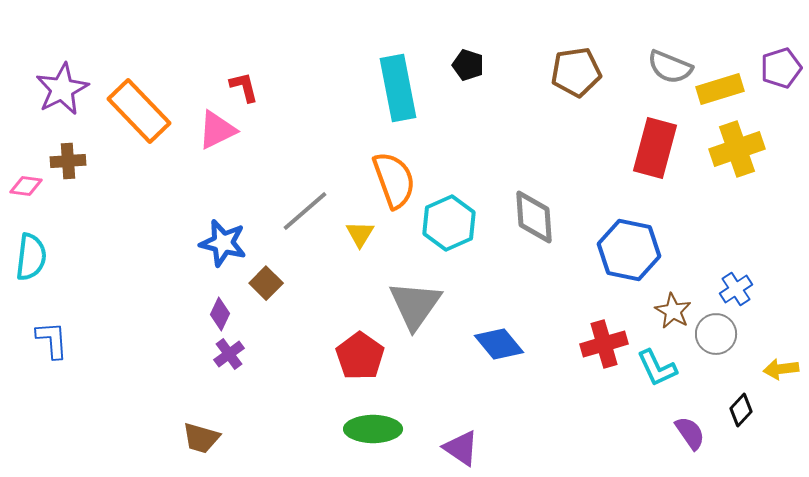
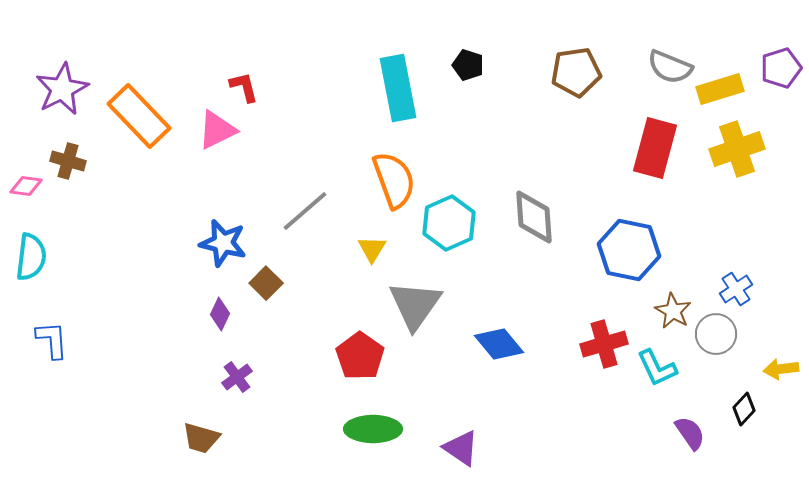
orange rectangle: moved 5 px down
brown cross: rotated 20 degrees clockwise
yellow triangle: moved 12 px right, 15 px down
purple cross: moved 8 px right, 23 px down
black diamond: moved 3 px right, 1 px up
